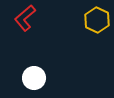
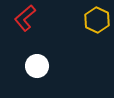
white circle: moved 3 px right, 12 px up
